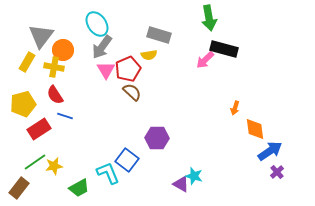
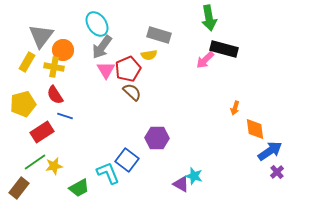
red rectangle: moved 3 px right, 3 px down
